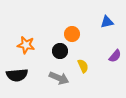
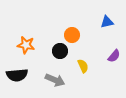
orange circle: moved 1 px down
purple semicircle: moved 1 px left
gray arrow: moved 4 px left, 2 px down
